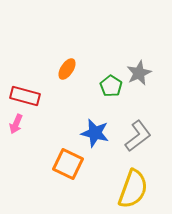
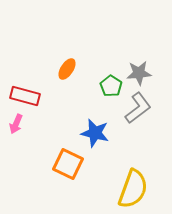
gray star: rotated 20 degrees clockwise
gray L-shape: moved 28 px up
